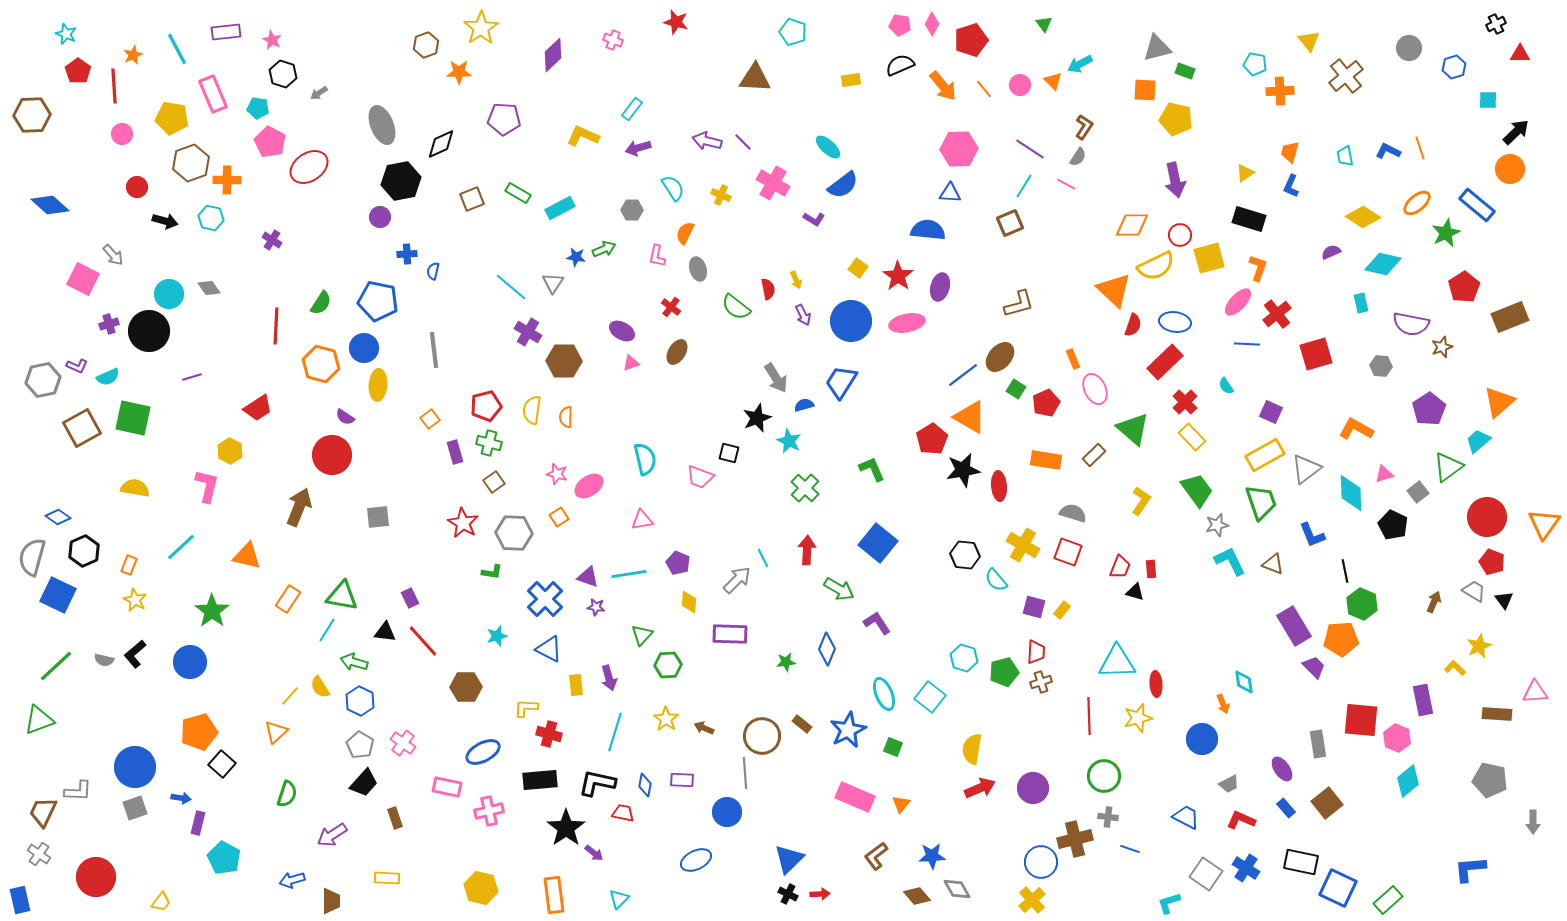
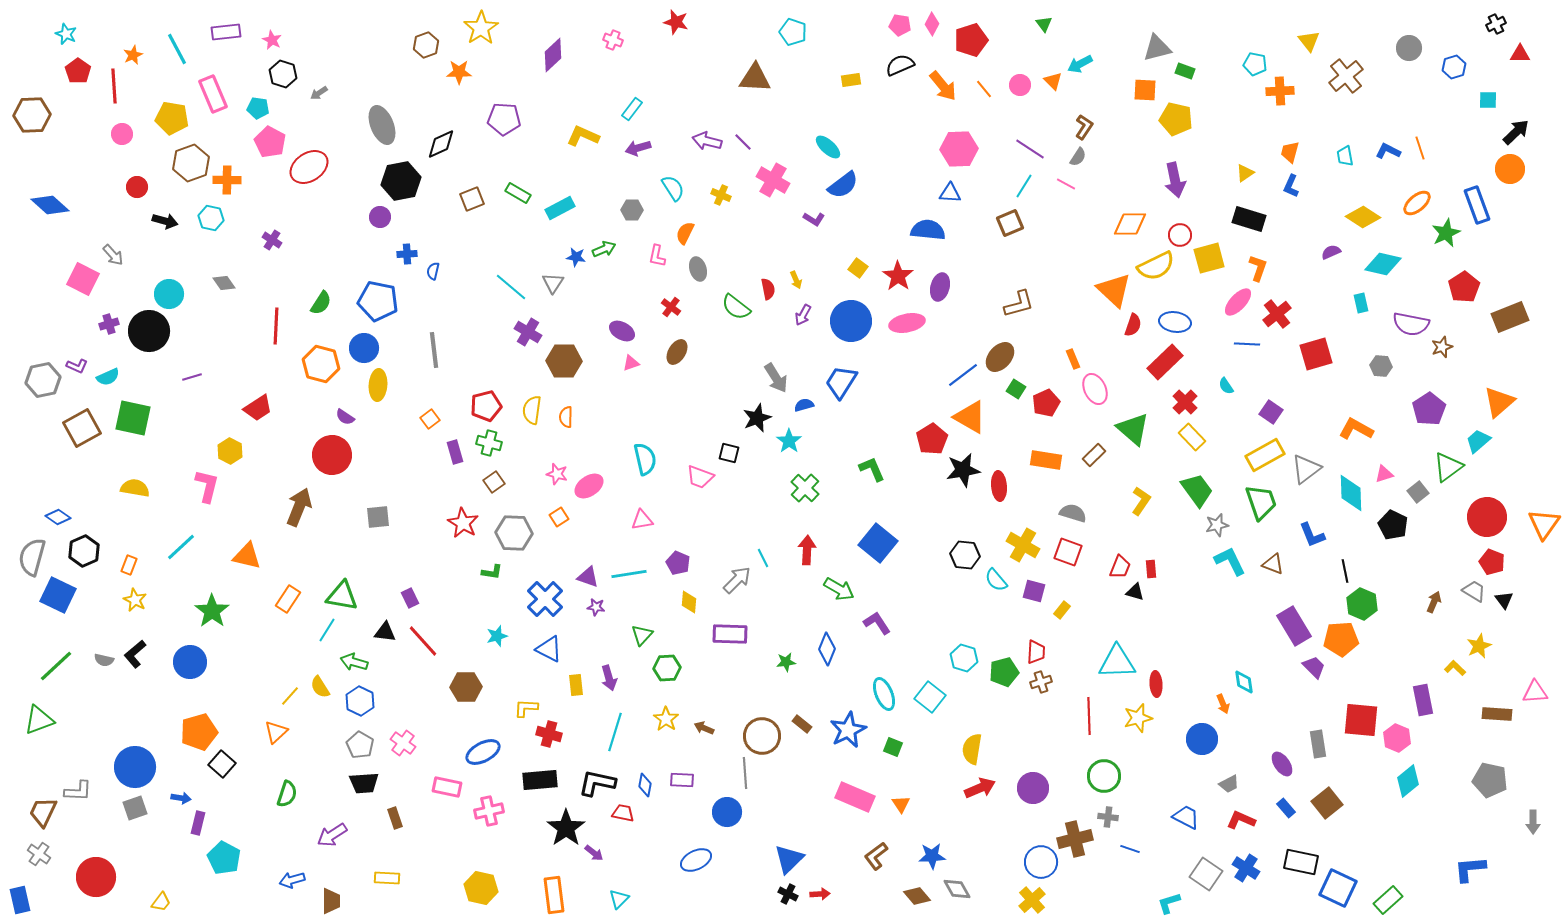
pink cross at (773, 183): moved 3 px up
blue rectangle at (1477, 205): rotated 30 degrees clockwise
orange diamond at (1132, 225): moved 2 px left, 1 px up
gray diamond at (209, 288): moved 15 px right, 5 px up
purple arrow at (803, 315): rotated 55 degrees clockwise
purple square at (1271, 412): rotated 10 degrees clockwise
cyan star at (789, 441): rotated 10 degrees clockwise
purple square at (1034, 607): moved 16 px up
green hexagon at (668, 665): moved 1 px left, 3 px down
purple ellipse at (1282, 769): moved 5 px up
black trapezoid at (364, 783): rotated 44 degrees clockwise
orange triangle at (901, 804): rotated 12 degrees counterclockwise
